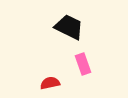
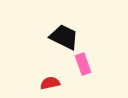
black trapezoid: moved 5 px left, 10 px down
